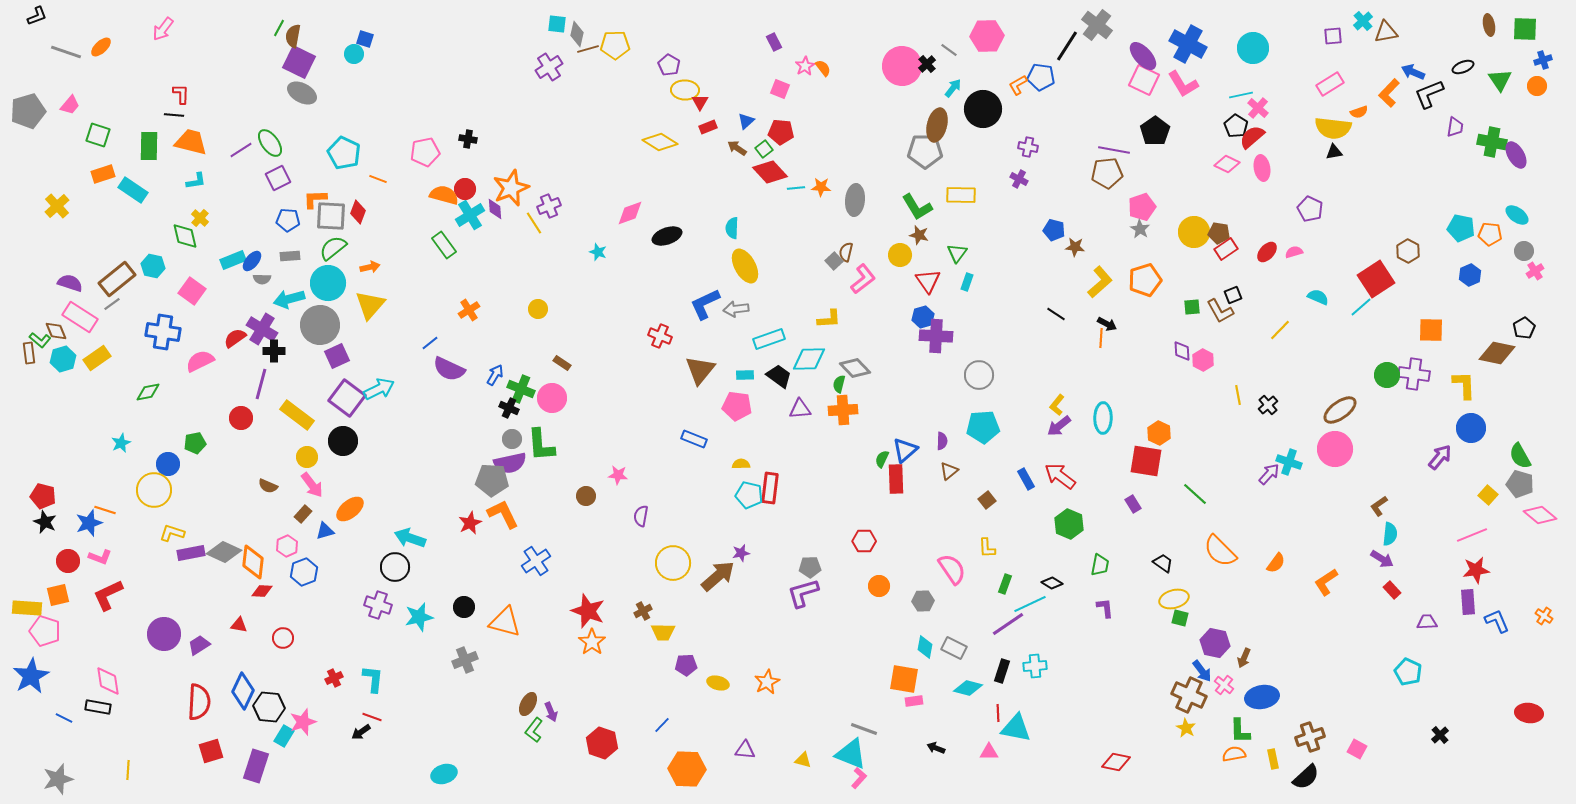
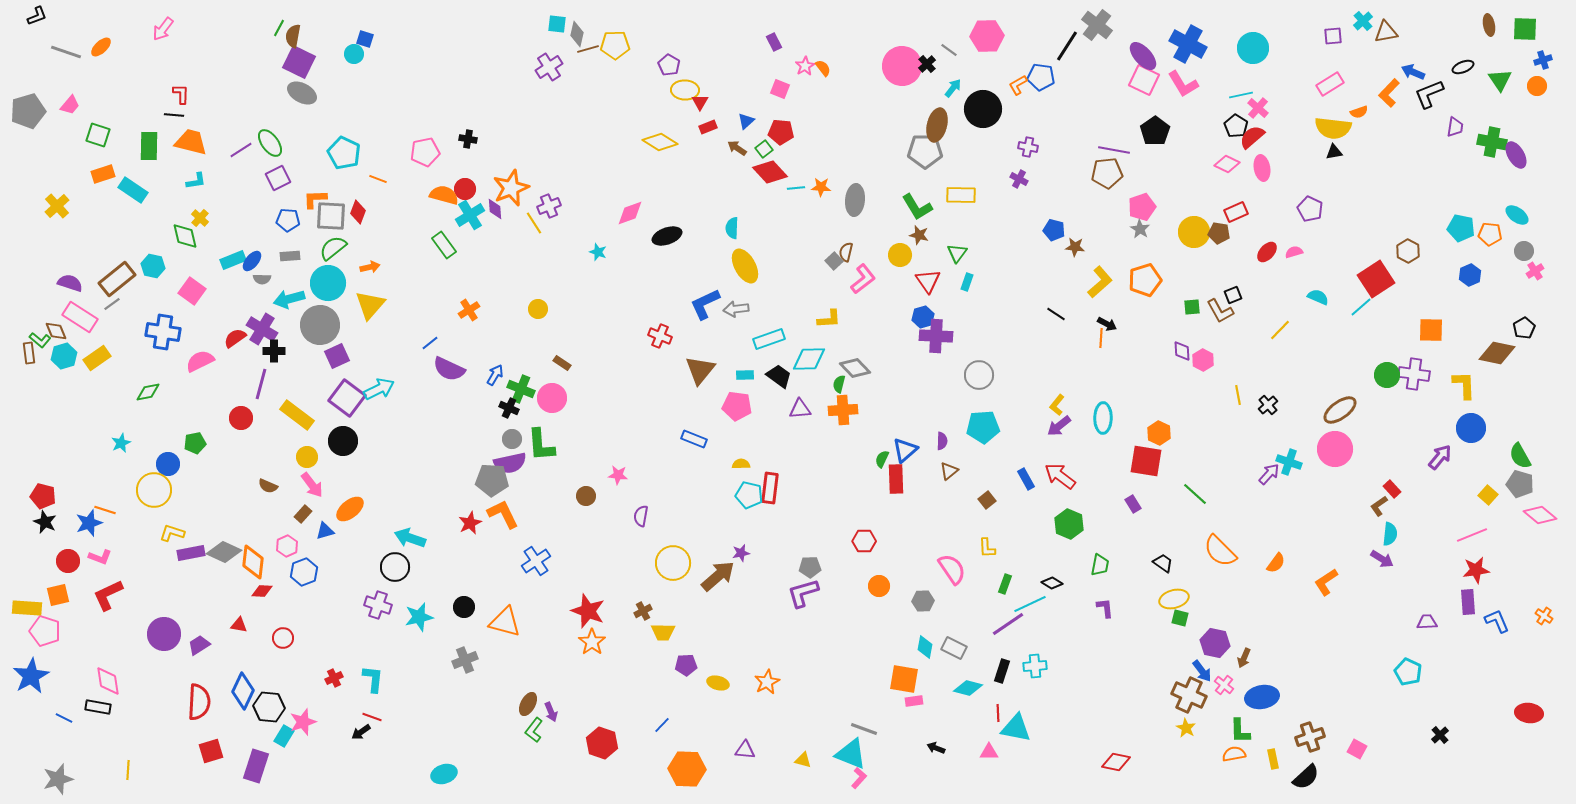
red rectangle at (1226, 249): moved 10 px right, 37 px up; rotated 10 degrees clockwise
cyan hexagon at (63, 359): moved 1 px right, 3 px up
red rectangle at (1392, 590): moved 101 px up
